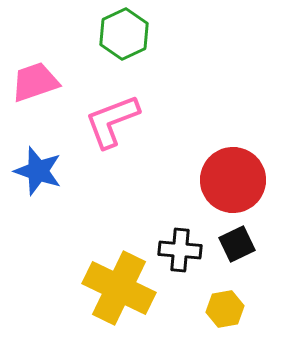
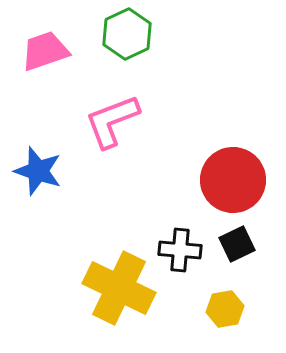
green hexagon: moved 3 px right
pink trapezoid: moved 10 px right, 31 px up
